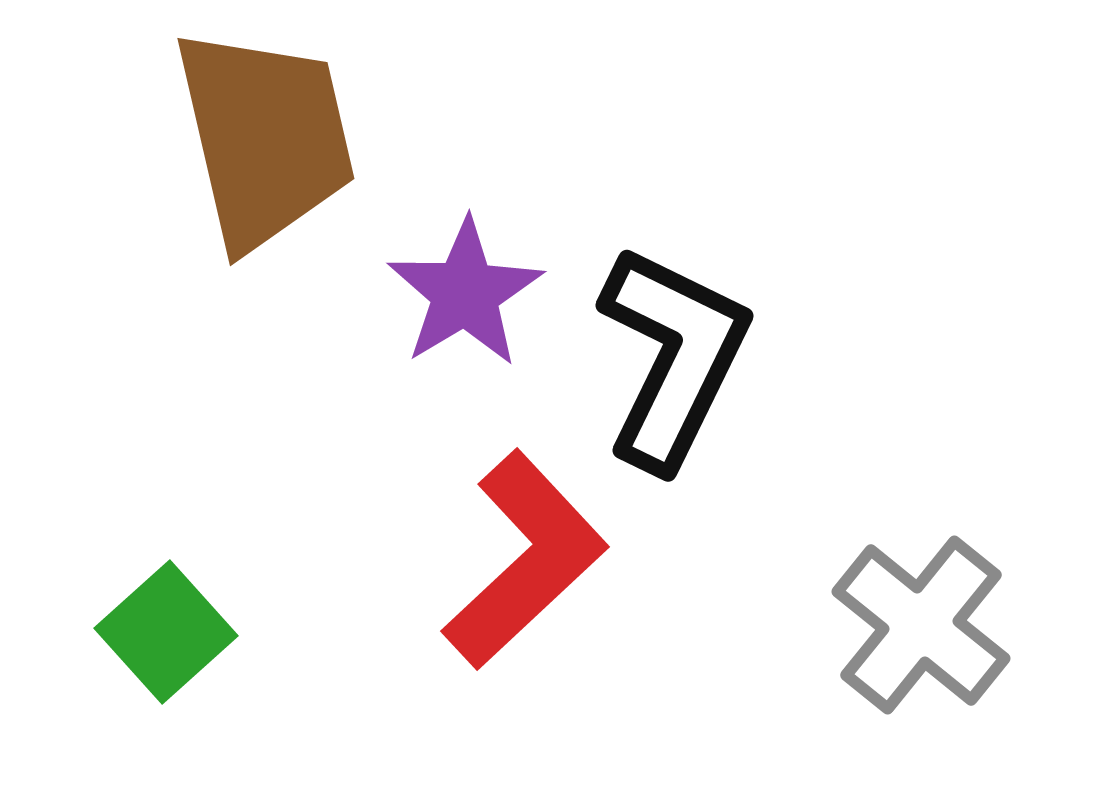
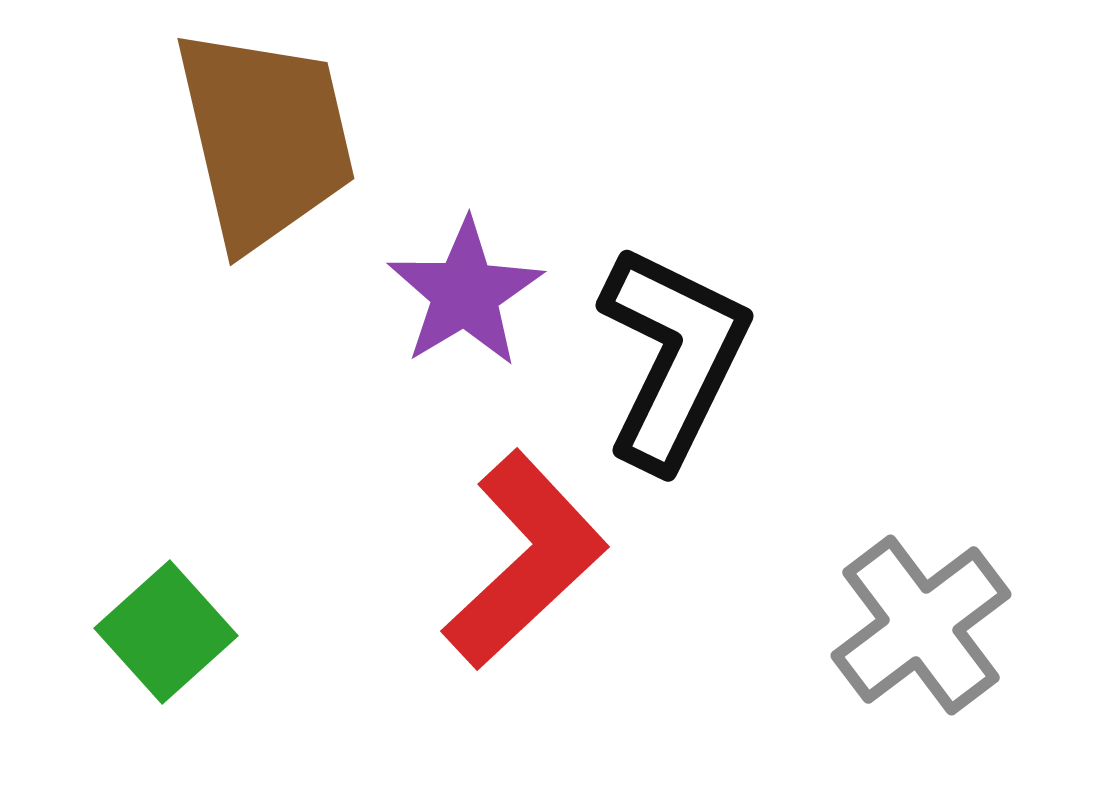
gray cross: rotated 14 degrees clockwise
